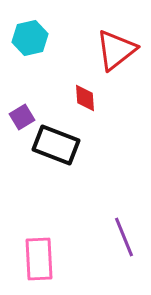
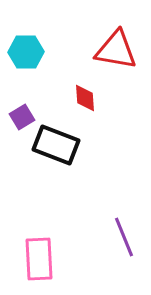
cyan hexagon: moved 4 px left, 14 px down; rotated 12 degrees clockwise
red triangle: rotated 48 degrees clockwise
